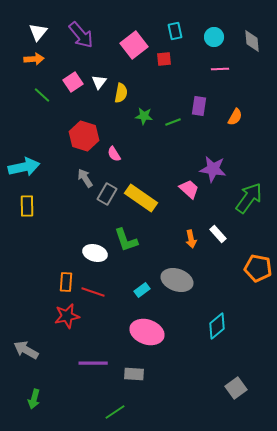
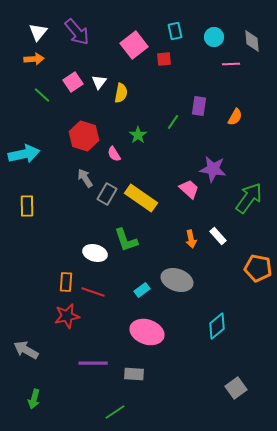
purple arrow at (81, 35): moved 4 px left, 3 px up
pink line at (220, 69): moved 11 px right, 5 px up
green star at (144, 116): moved 6 px left, 19 px down; rotated 30 degrees clockwise
green line at (173, 122): rotated 35 degrees counterclockwise
cyan arrow at (24, 167): moved 13 px up
white rectangle at (218, 234): moved 2 px down
